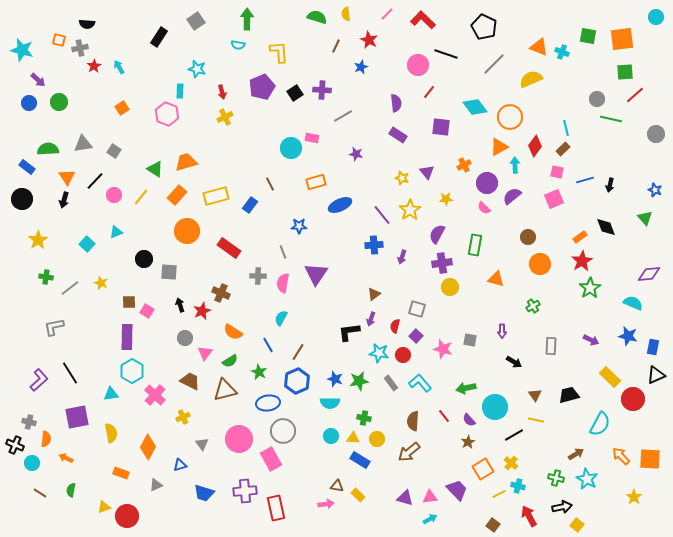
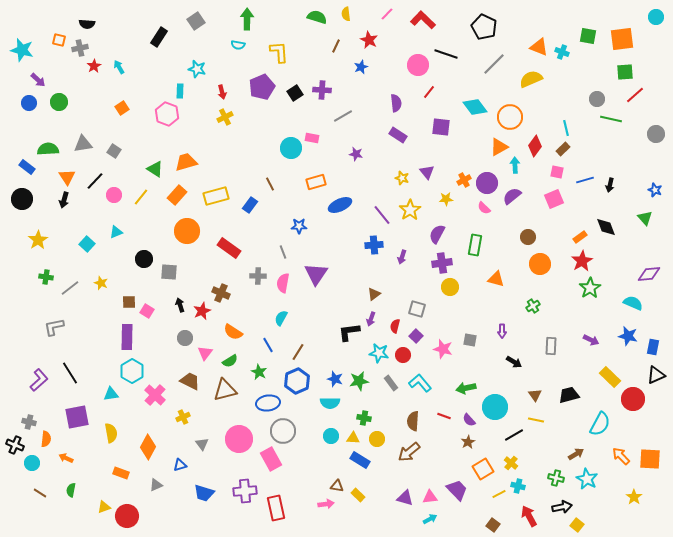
orange cross at (464, 165): moved 15 px down
red line at (444, 416): rotated 32 degrees counterclockwise
